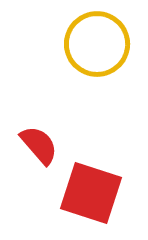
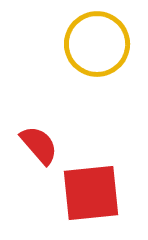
red square: rotated 24 degrees counterclockwise
